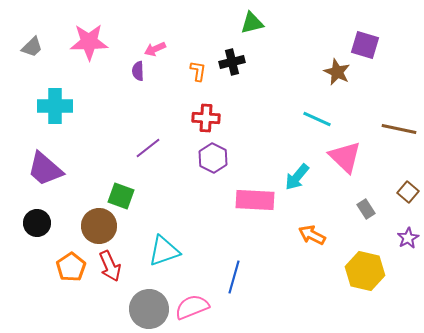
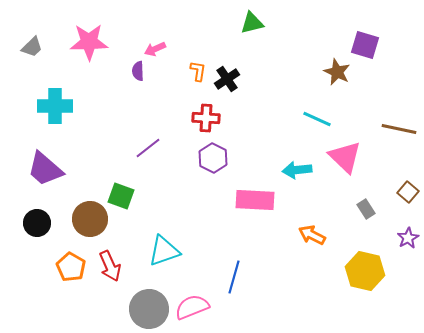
black cross: moved 5 px left, 17 px down; rotated 20 degrees counterclockwise
cyan arrow: moved 7 px up; rotated 44 degrees clockwise
brown circle: moved 9 px left, 7 px up
orange pentagon: rotated 8 degrees counterclockwise
